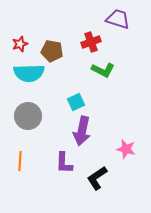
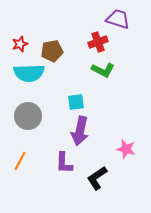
red cross: moved 7 px right
brown pentagon: rotated 20 degrees counterclockwise
cyan square: rotated 18 degrees clockwise
purple arrow: moved 2 px left
orange line: rotated 24 degrees clockwise
